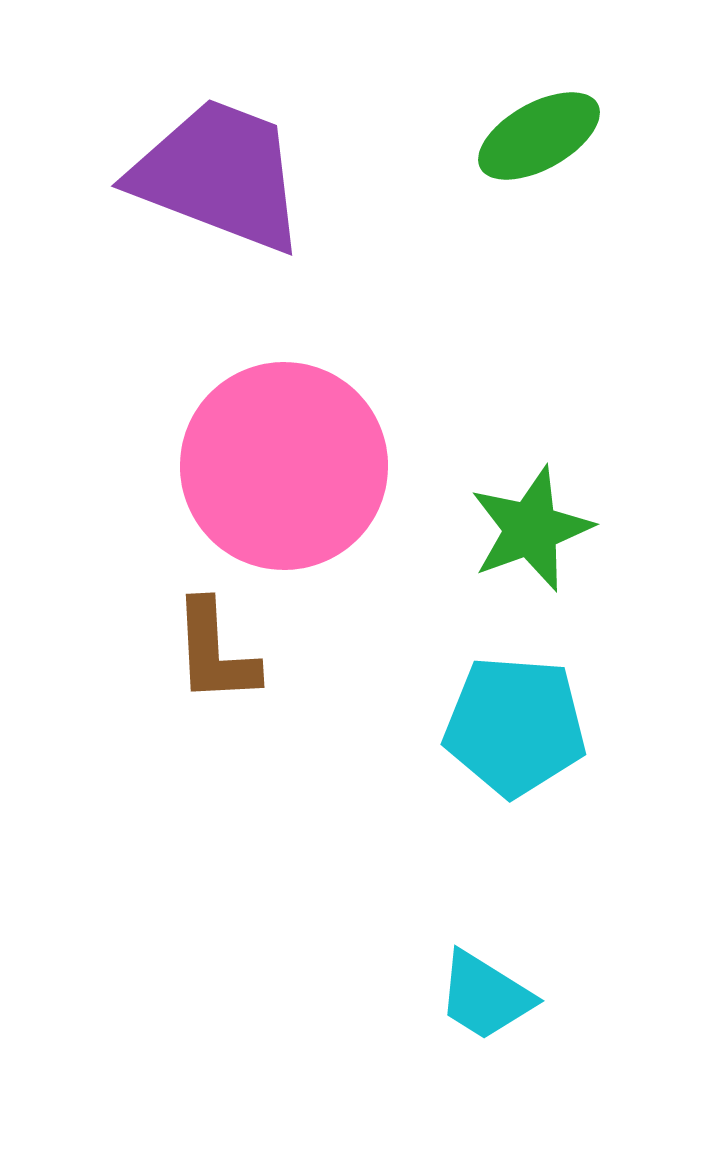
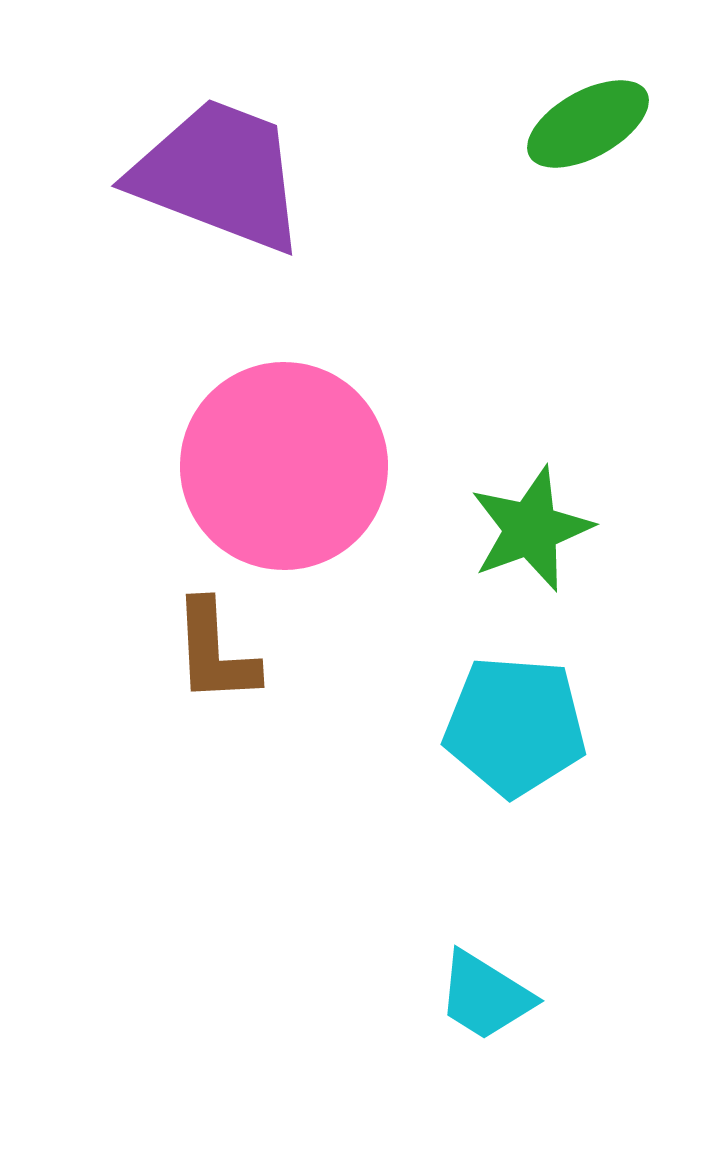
green ellipse: moved 49 px right, 12 px up
